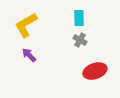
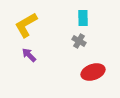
cyan rectangle: moved 4 px right
gray cross: moved 1 px left, 1 px down
red ellipse: moved 2 px left, 1 px down
